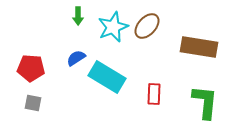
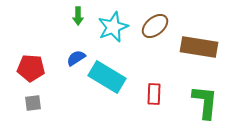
brown ellipse: moved 8 px right; rotated 8 degrees clockwise
gray square: rotated 18 degrees counterclockwise
